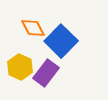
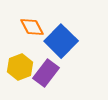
orange diamond: moved 1 px left, 1 px up
yellow hexagon: rotated 15 degrees clockwise
